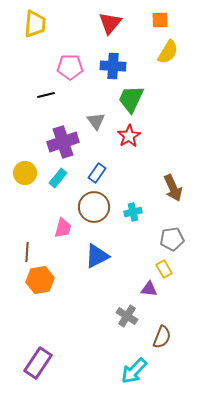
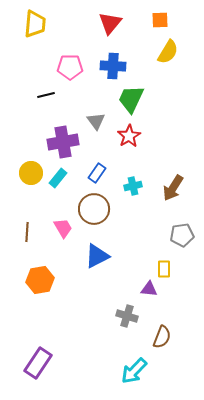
purple cross: rotated 8 degrees clockwise
yellow circle: moved 6 px right
brown arrow: rotated 56 degrees clockwise
brown circle: moved 2 px down
cyan cross: moved 26 px up
pink trapezoid: rotated 45 degrees counterclockwise
gray pentagon: moved 10 px right, 4 px up
brown line: moved 20 px up
yellow rectangle: rotated 30 degrees clockwise
gray cross: rotated 15 degrees counterclockwise
